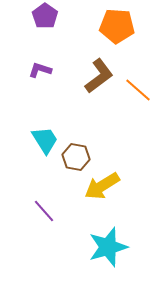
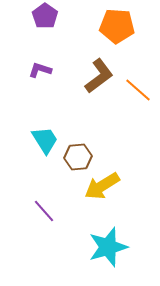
brown hexagon: moved 2 px right; rotated 16 degrees counterclockwise
